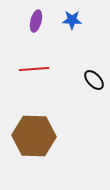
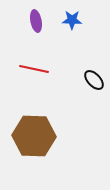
purple ellipse: rotated 25 degrees counterclockwise
red line: rotated 16 degrees clockwise
